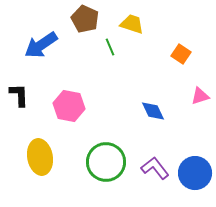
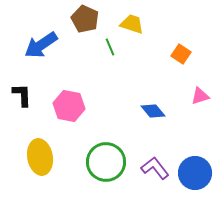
black L-shape: moved 3 px right
blue diamond: rotated 15 degrees counterclockwise
